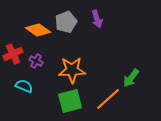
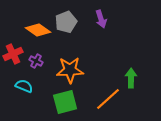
purple arrow: moved 4 px right
orange star: moved 2 px left
green arrow: rotated 144 degrees clockwise
green square: moved 5 px left, 1 px down
